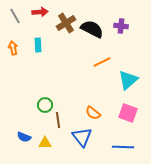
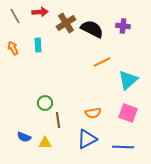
purple cross: moved 2 px right
orange arrow: rotated 16 degrees counterclockwise
green circle: moved 2 px up
orange semicircle: rotated 49 degrees counterclockwise
blue triangle: moved 5 px right, 2 px down; rotated 40 degrees clockwise
